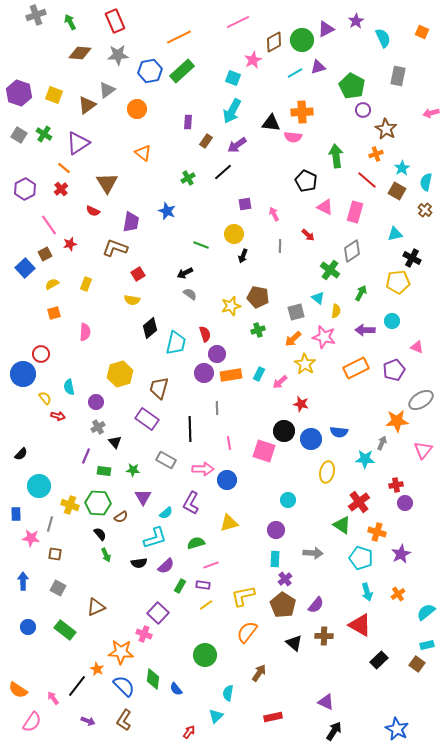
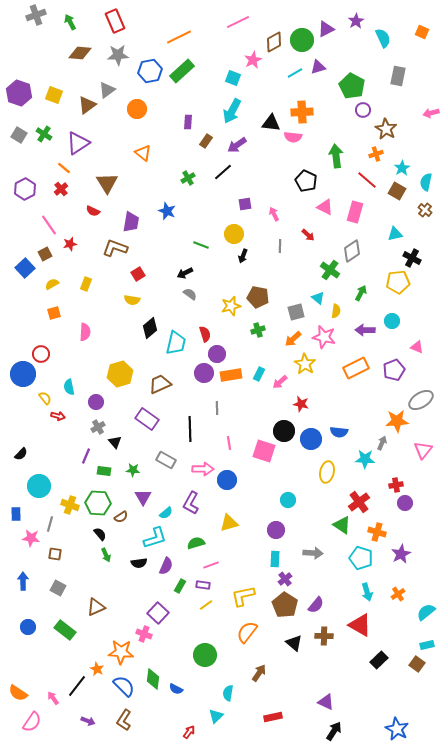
brown trapezoid at (159, 388): moved 1 px right, 4 px up; rotated 50 degrees clockwise
purple semicircle at (166, 566): rotated 24 degrees counterclockwise
brown pentagon at (283, 605): moved 2 px right
blue semicircle at (176, 689): rotated 24 degrees counterclockwise
orange semicircle at (18, 690): moved 3 px down
